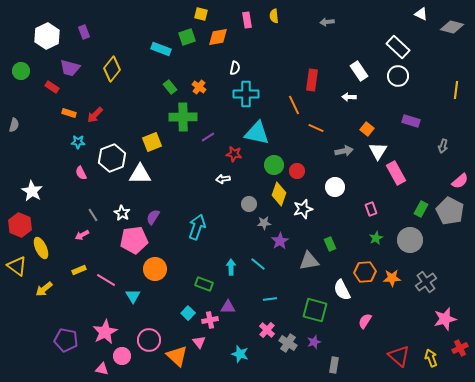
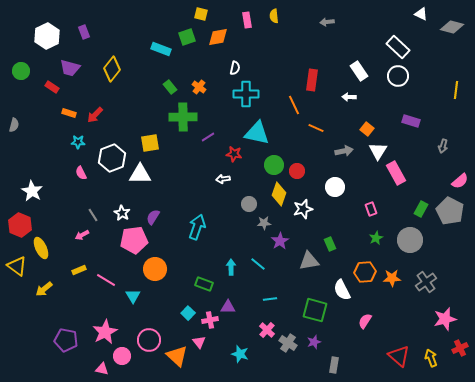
yellow square at (152, 142): moved 2 px left, 1 px down; rotated 12 degrees clockwise
